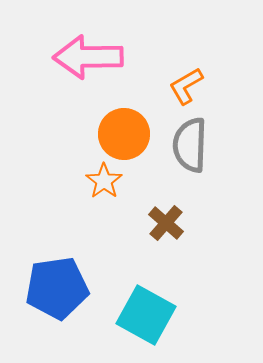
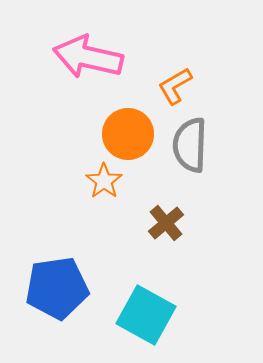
pink arrow: rotated 14 degrees clockwise
orange L-shape: moved 11 px left
orange circle: moved 4 px right
brown cross: rotated 9 degrees clockwise
